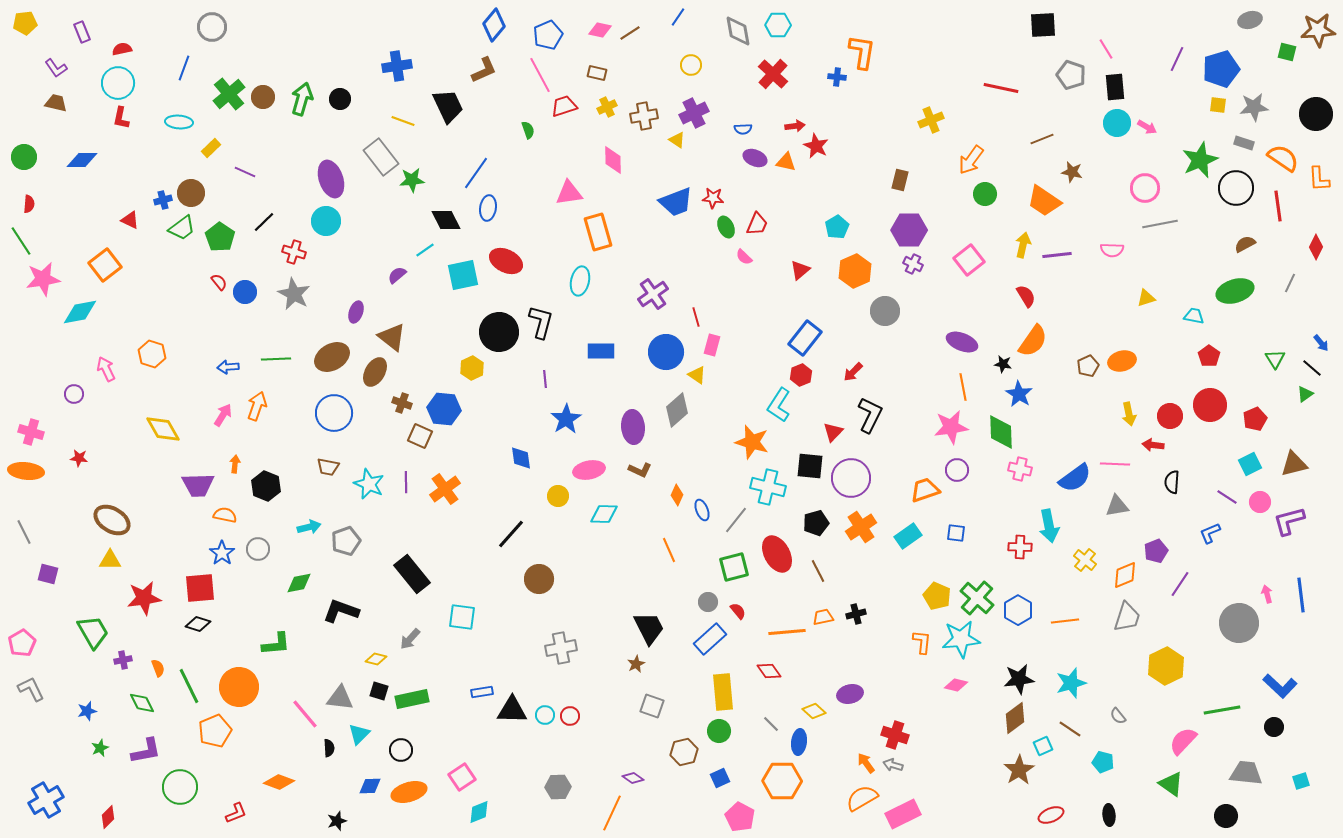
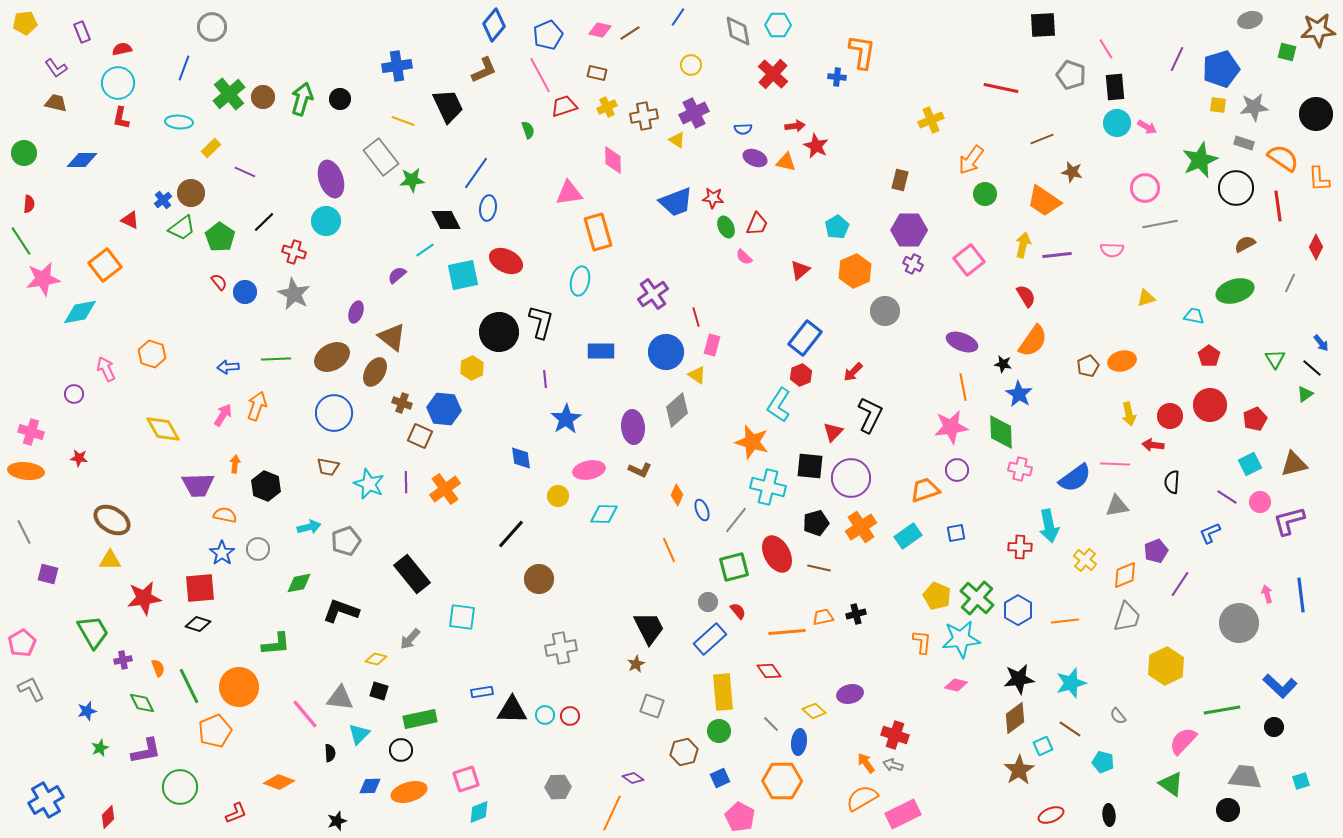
green circle at (24, 157): moved 4 px up
blue cross at (163, 200): rotated 24 degrees counterclockwise
blue square at (956, 533): rotated 18 degrees counterclockwise
brown line at (818, 571): moved 1 px right, 3 px up; rotated 50 degrees counterclockwise
green rectangle at (412, 699): moved 8 px right, 20 px down
black semicircle at (329, 748): moved 1 px right, 5 px down
gray trapezoid at (1246, 773): moved 1 px left, 4 px down
pink square at (462, 777): moved 4 px right, 2 px down; rotated 16 degrees clockwise
black circle at (1226, 816): moved 2 px right, 6 px up
